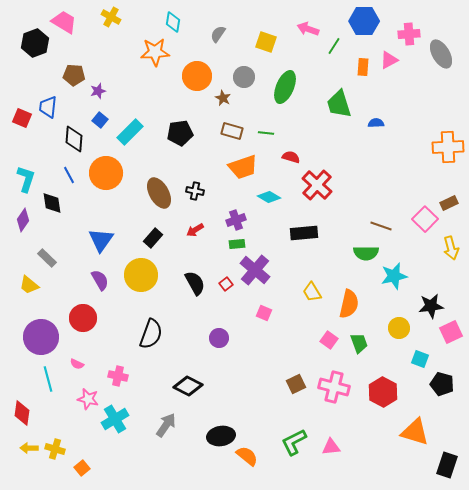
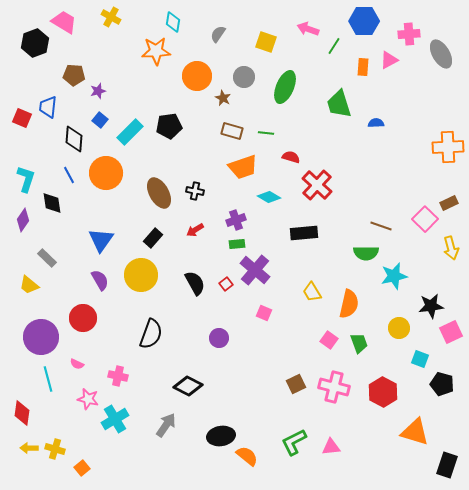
orange star at (155, 52): moved 1 px right, 1 px up
black pentagon at (180, 133): moved 11 px left, 7 px up
